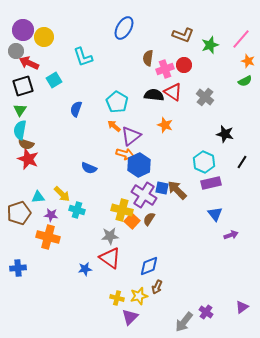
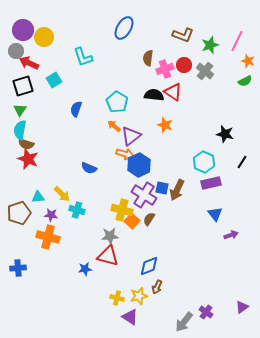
pink line at (241, 39): moved 4 px left, 2 px down; rotated 15 degrees counterclockwise
gray cross at (205, 97): moved 26 px up
brown arrow at (177, 190): rotated 110 degrees counterclockwise
red triangle at (110, 258): moved 2 px left, 2 px up; rotated 20 degrees counterclockwise
purple triangle at (130, 317): rotated 42 degrees counterclockwise
